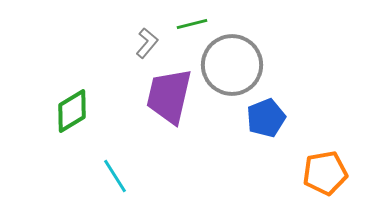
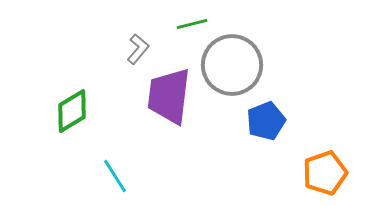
gray L-shape: moved 9 px left, 6 px down
purple trapezoid: rotated 6 degrees counterclockwise
blue pentagon: moved 3 px down
orange pentagon: rotated 9 degrees counterclockwise
